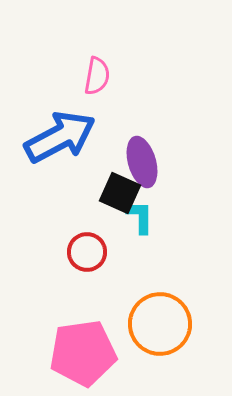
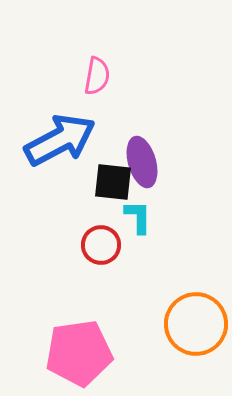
blue arrow: moved 3 px down
black square: moved 7 px left, 11 px up; rotated 18 degrees counterclockwise
cyan L-shape: moved 2 px left
red circle: moved 14 px right, 7 px up
orange circle: moved 36 px right
pink pentagon: moved 4 px left
